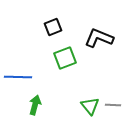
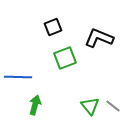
gray line: moved 1 px down; rotated 35 degrees clockwise
